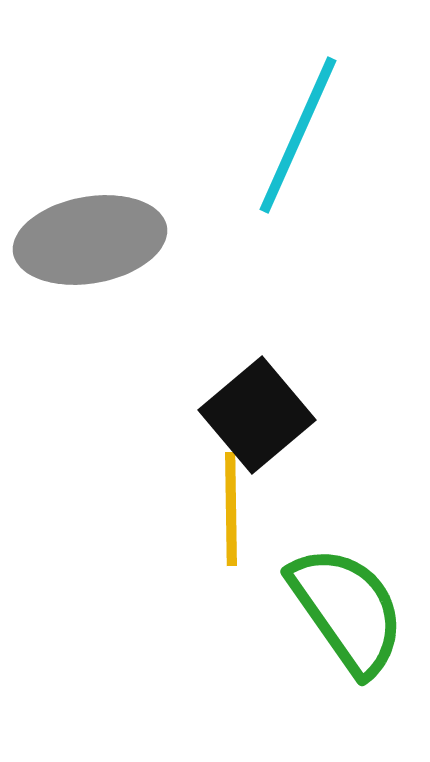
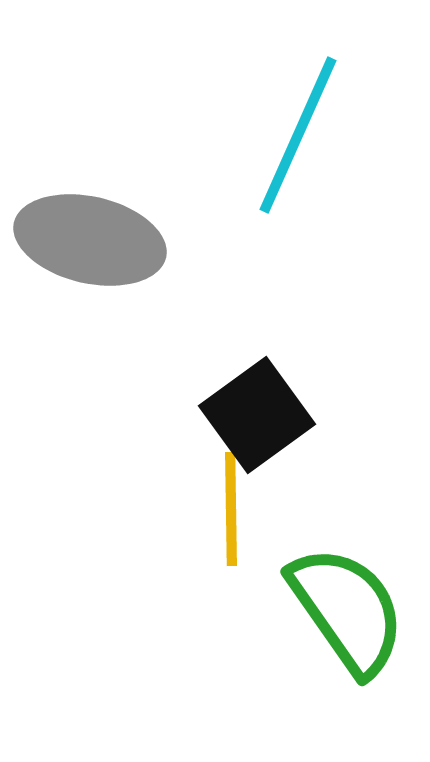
gray ellipse: rotated 23 degrees clockwise
black square: rotated 4 degrees clockwise
